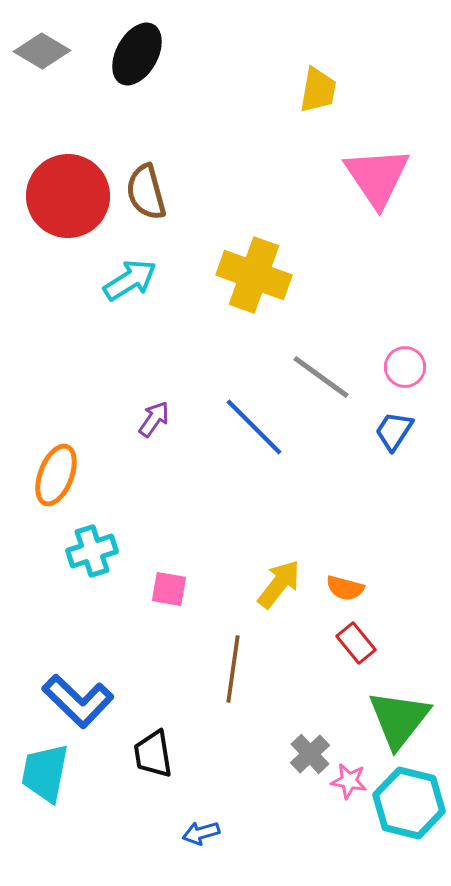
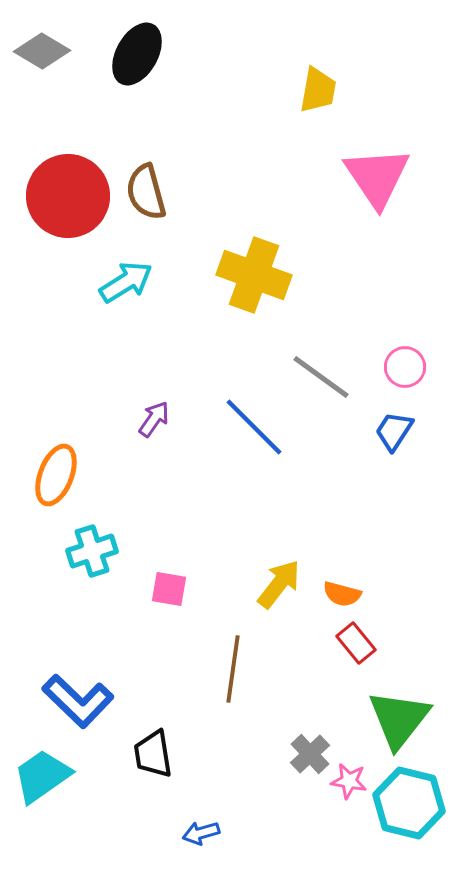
cyan arrow: moved 4 px left, 2 px down
orange semicircle: moved 3 px left, 6 px down
cyan trapezoid: moved 3 px left, 3 px down; rotated 44 degrees clockwise
